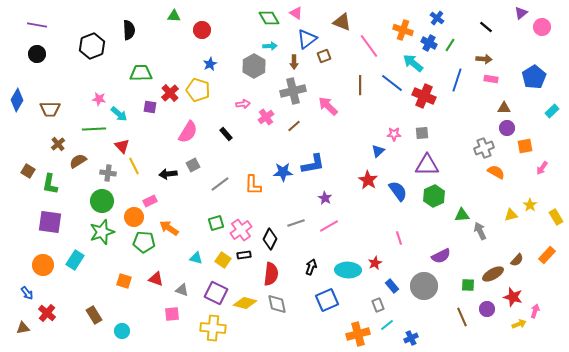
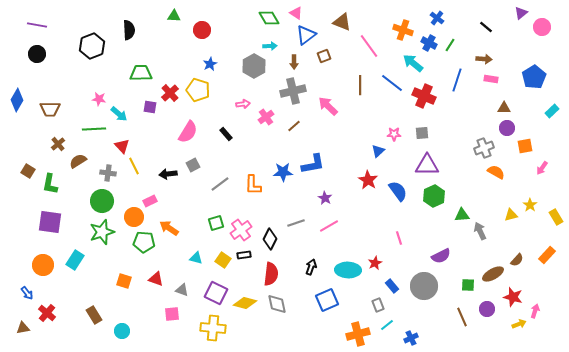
blue triangle at (307, 39): moved 1 px left, 4 px up
